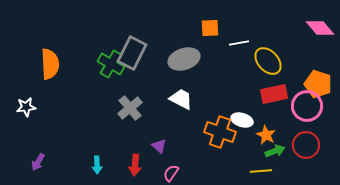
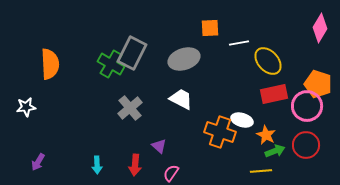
pink diamond: rotated 72 degrees clockwise
